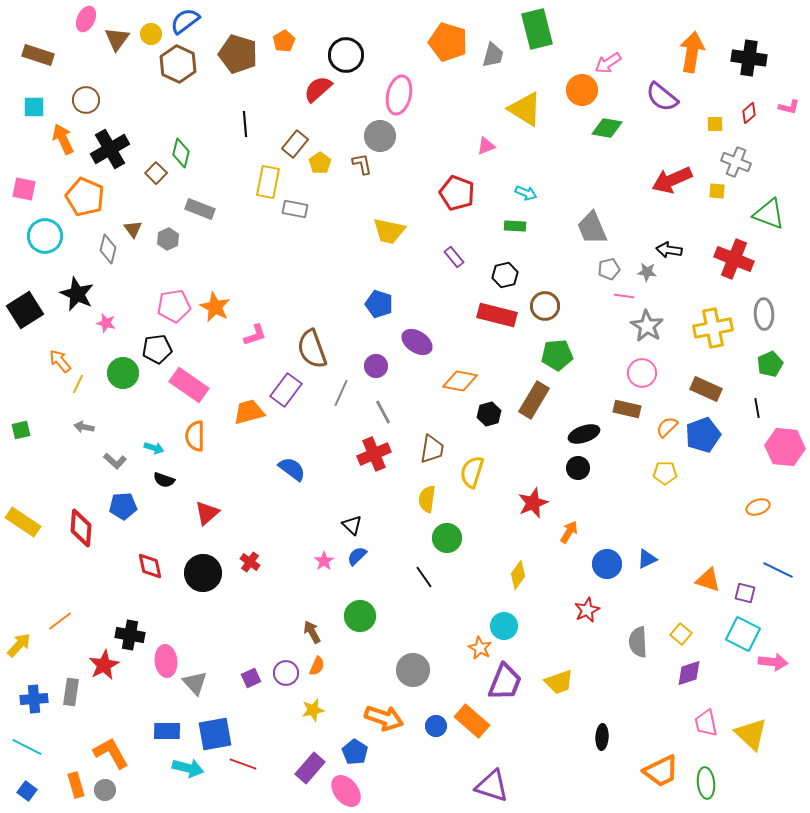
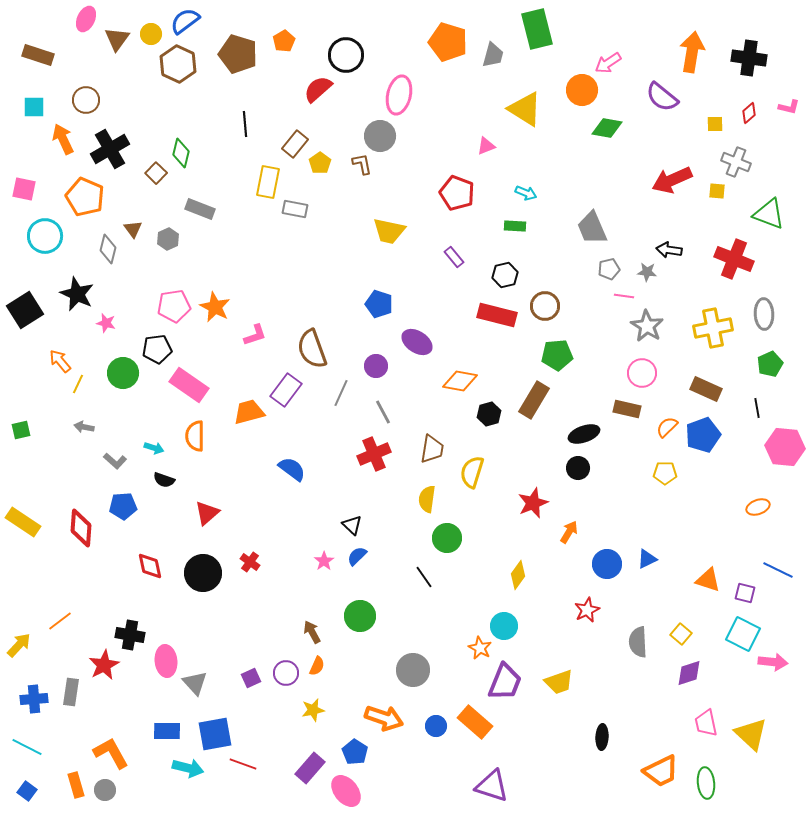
orange rectangle at (472, 721): moved 3 px right, 1 px down
